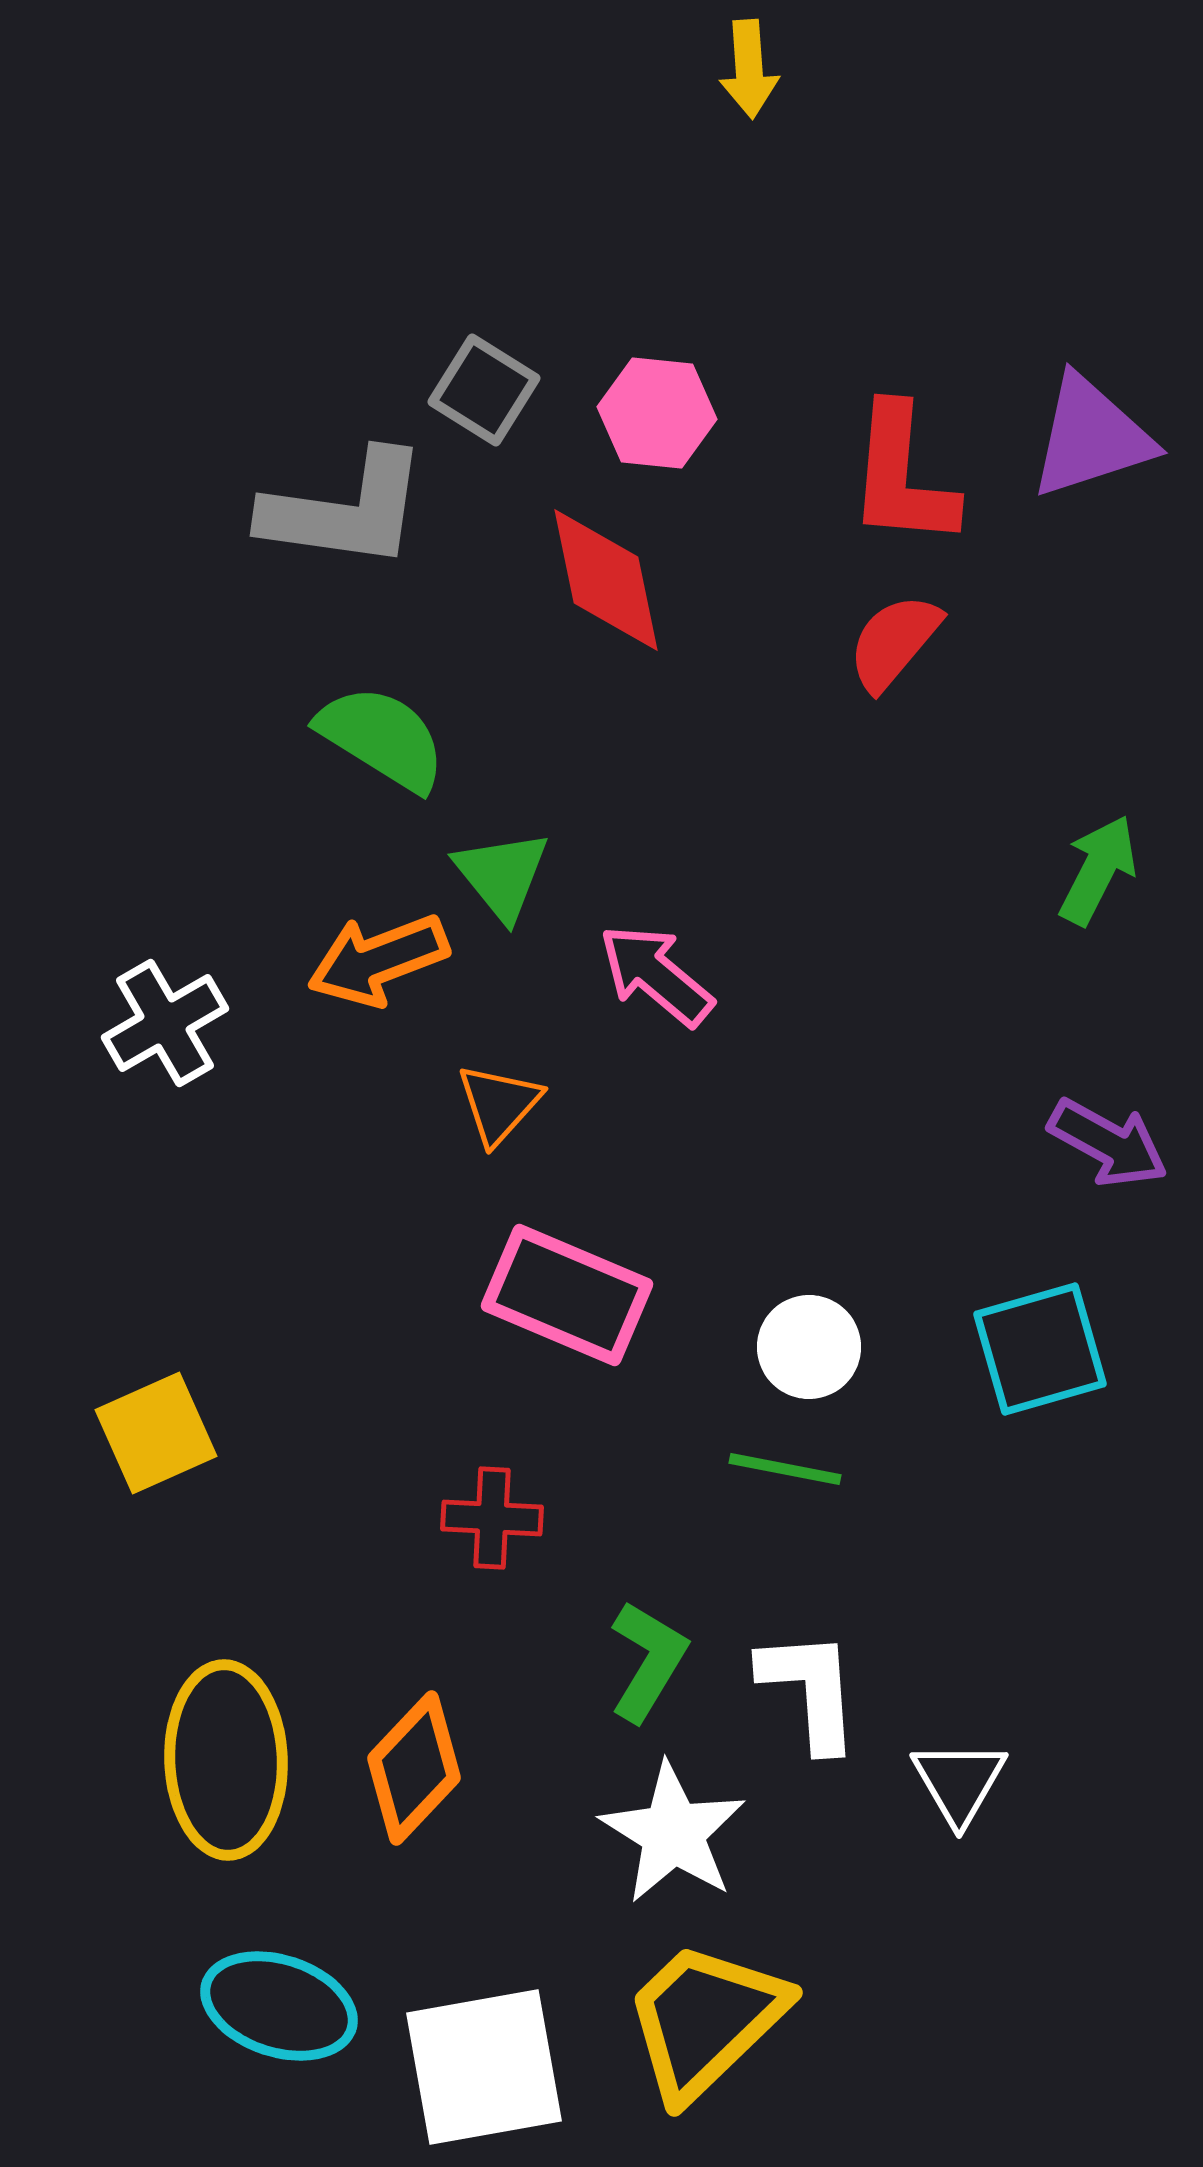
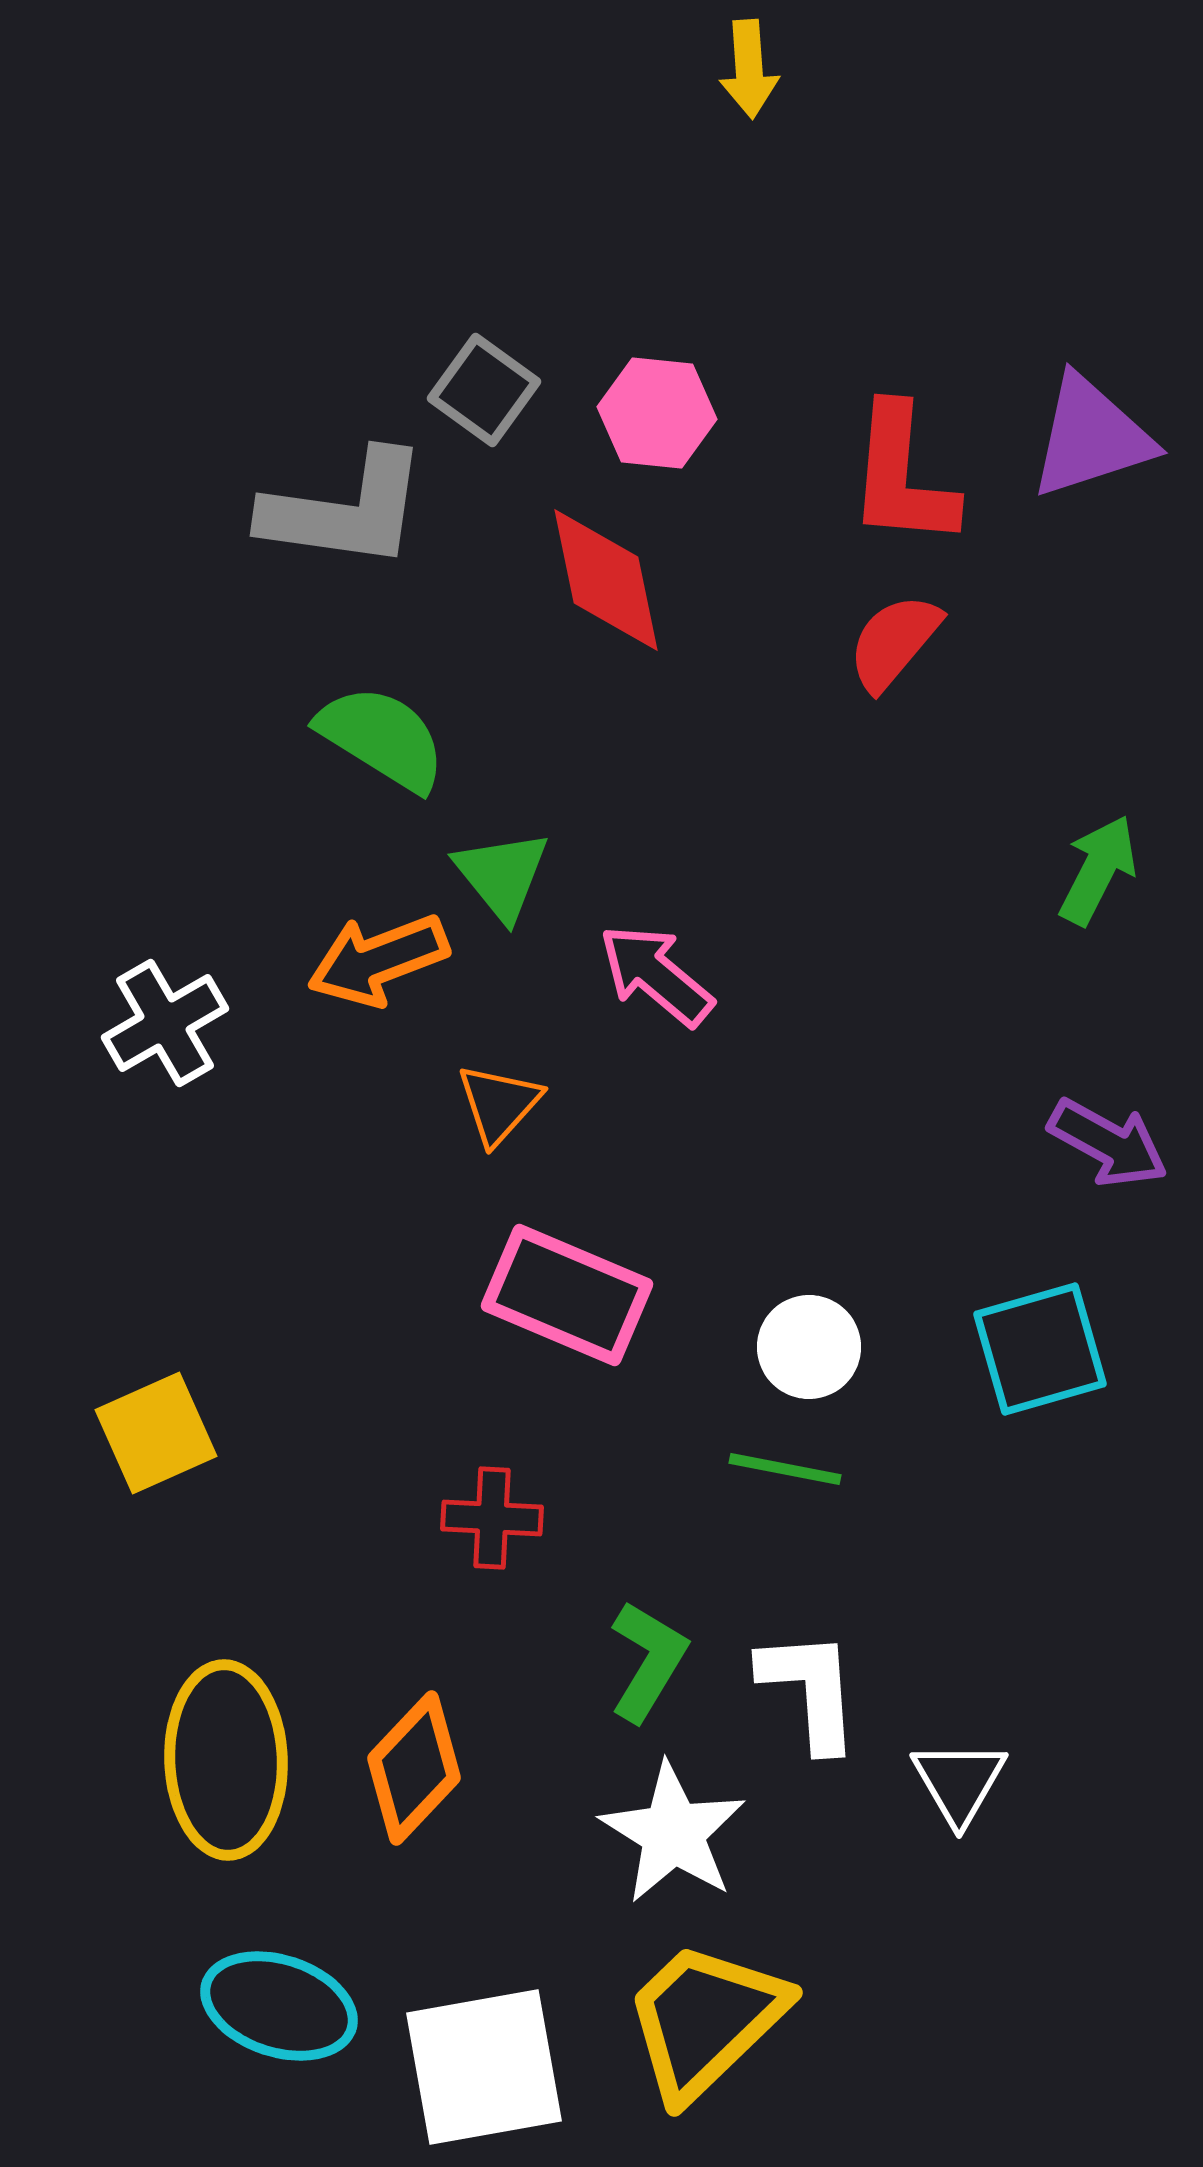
gray square: rotated 4 degrees clockwise
